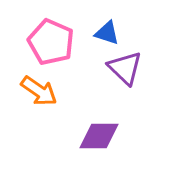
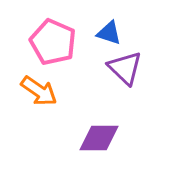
blue triangle: moved 2 px right
pink pentagon: moved 2 px right
purple diamond: moved 2 px down
